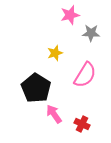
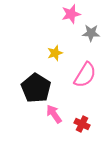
pink star: moved 1 px right, 1 px up
